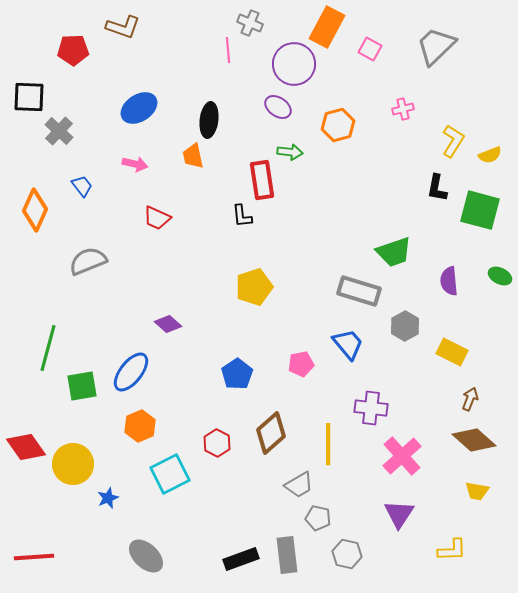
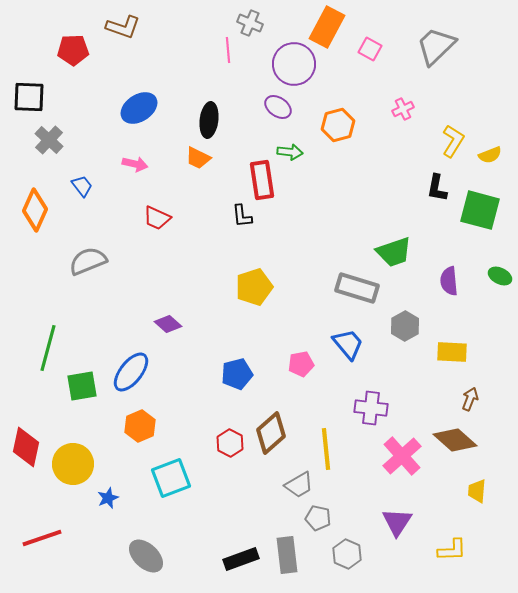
pink cross at (403, 109): rotated 10 degrees counterclockwise
gray cross at (59, 131): moved 10 px left, 9 px down
orange trapezoid at (193, 156): moved 5 px right, 2 px down; rotated 52 degrees counterclockwise
gray rectangle at (359, 291): moved 2 px left, 3 px up
yellow rectangle at (452, 352): rotated 24 degrees counterclockwise
blue pentagon at (237, 374): rotated 20 degrees clockwise
brown diamond at (474, 440): moved 19 px left
red hexagon at (217, 443): moved 13 px right
yellow line at (328, 444): moved 2 px left, 5 px down; rotated 6 degrees counterclockwise
red diamond at (26, 447): rotated 48 degrees clockwise
cyan square at (170, 474): moved 1 px right, 4 px down; rotated 6 degrees clockwise
yellow trapezoid at (477, 491): rotated 85 degrees clockwise
purple triangle at (399, 514): moved 2 px left, 8 px down
gray hexagon at (347, 554): rotated 12 degrees clockwise
red line at (34, 557): moved 8 px right, 19 px up; rotated 15 degrees counterclockwise
